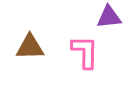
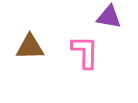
purple triangle: rotated 16 degrees clockwise
